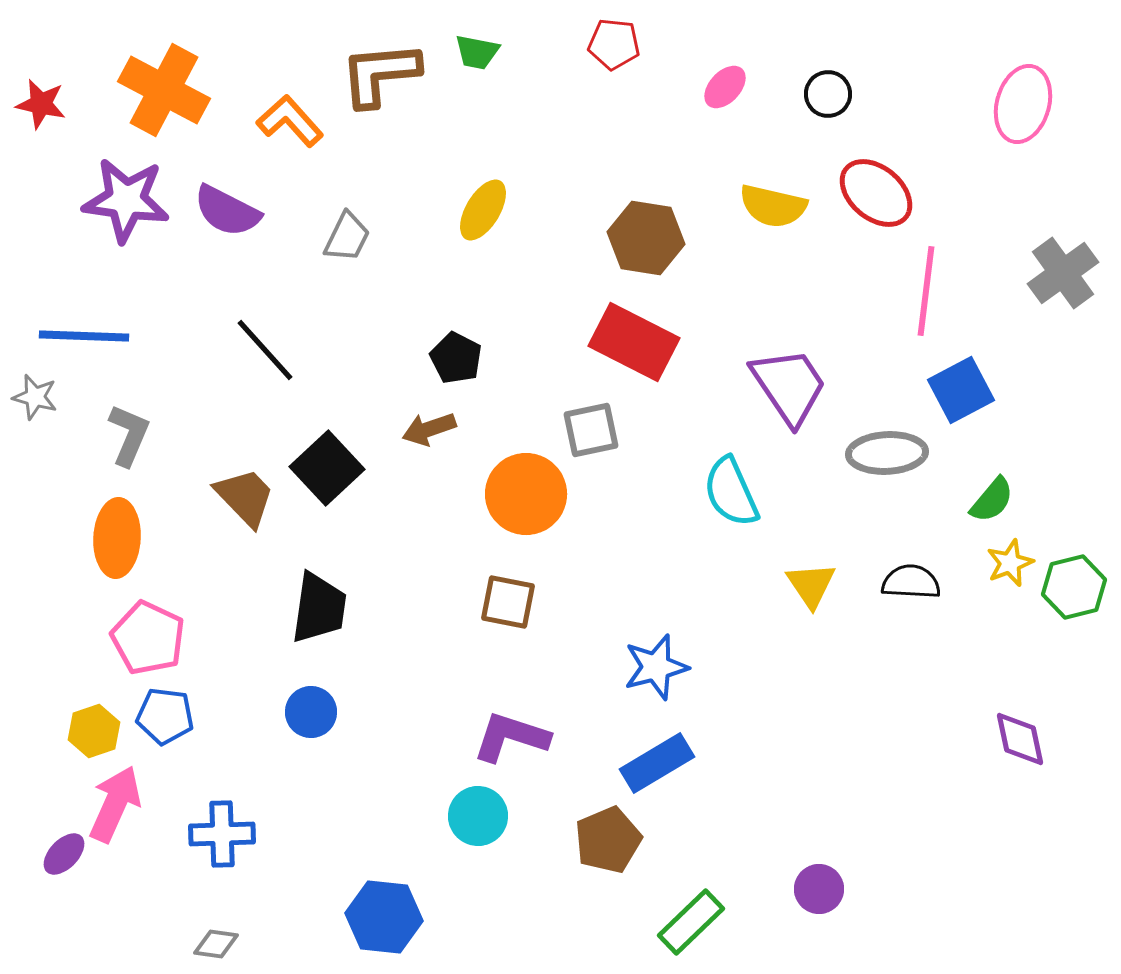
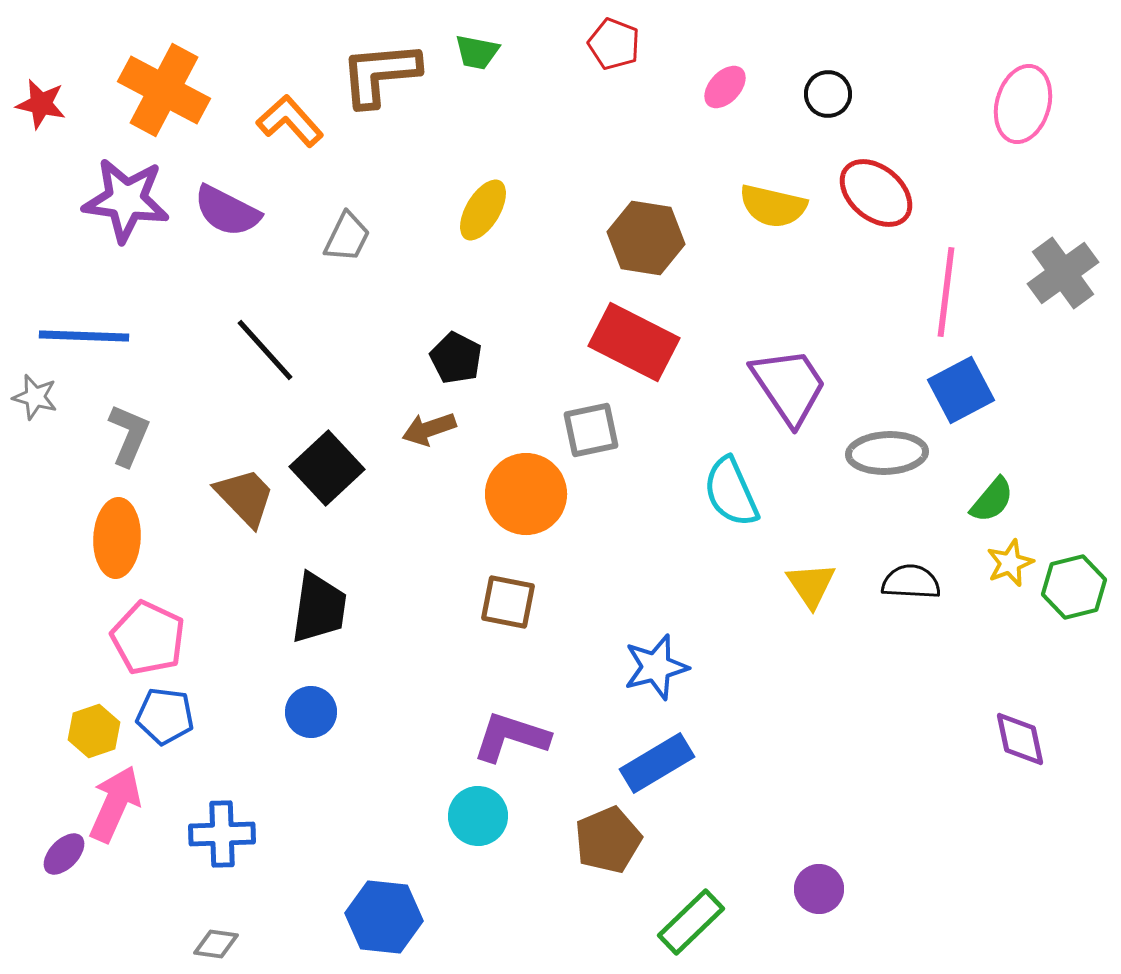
red pentagon at (614, 44): rotated 15 degrees clockwise
pink line at (926, 291): moved 20 px right, 1 px down
